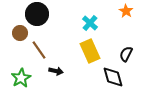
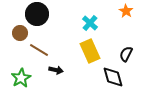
brown line: rotated 24 degrees counterclockwise
black arrow: moved 1 px up
